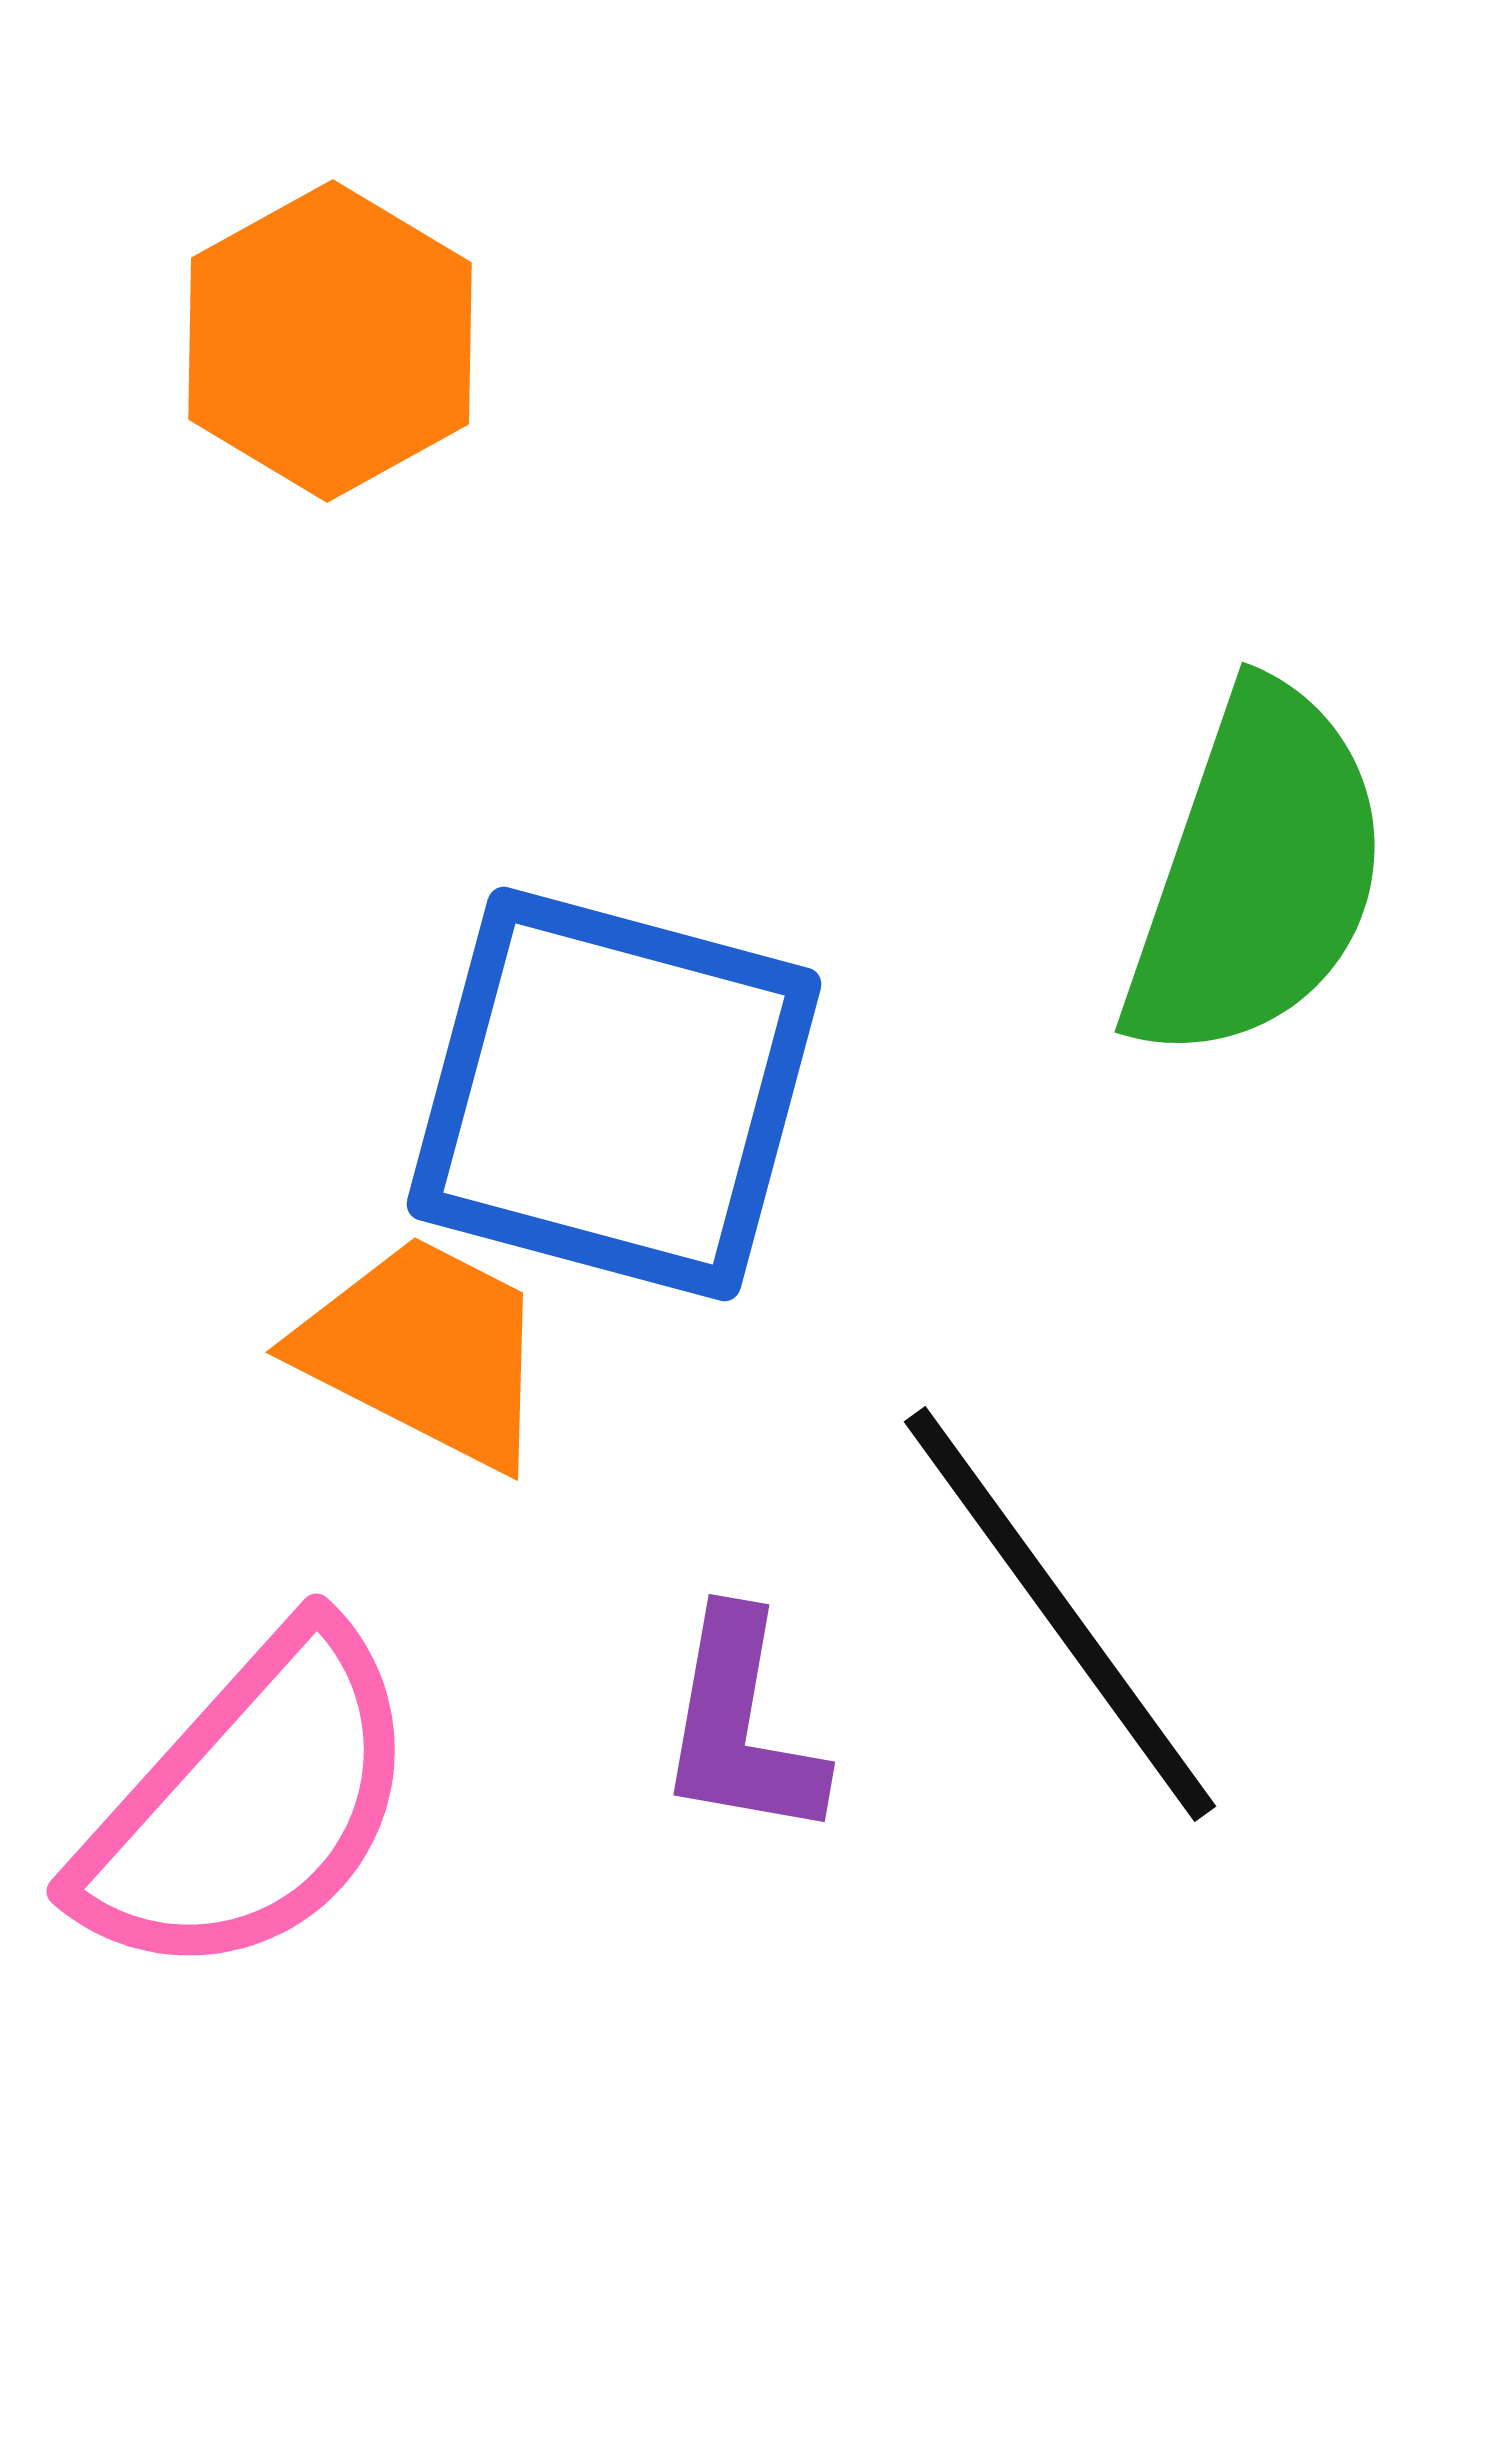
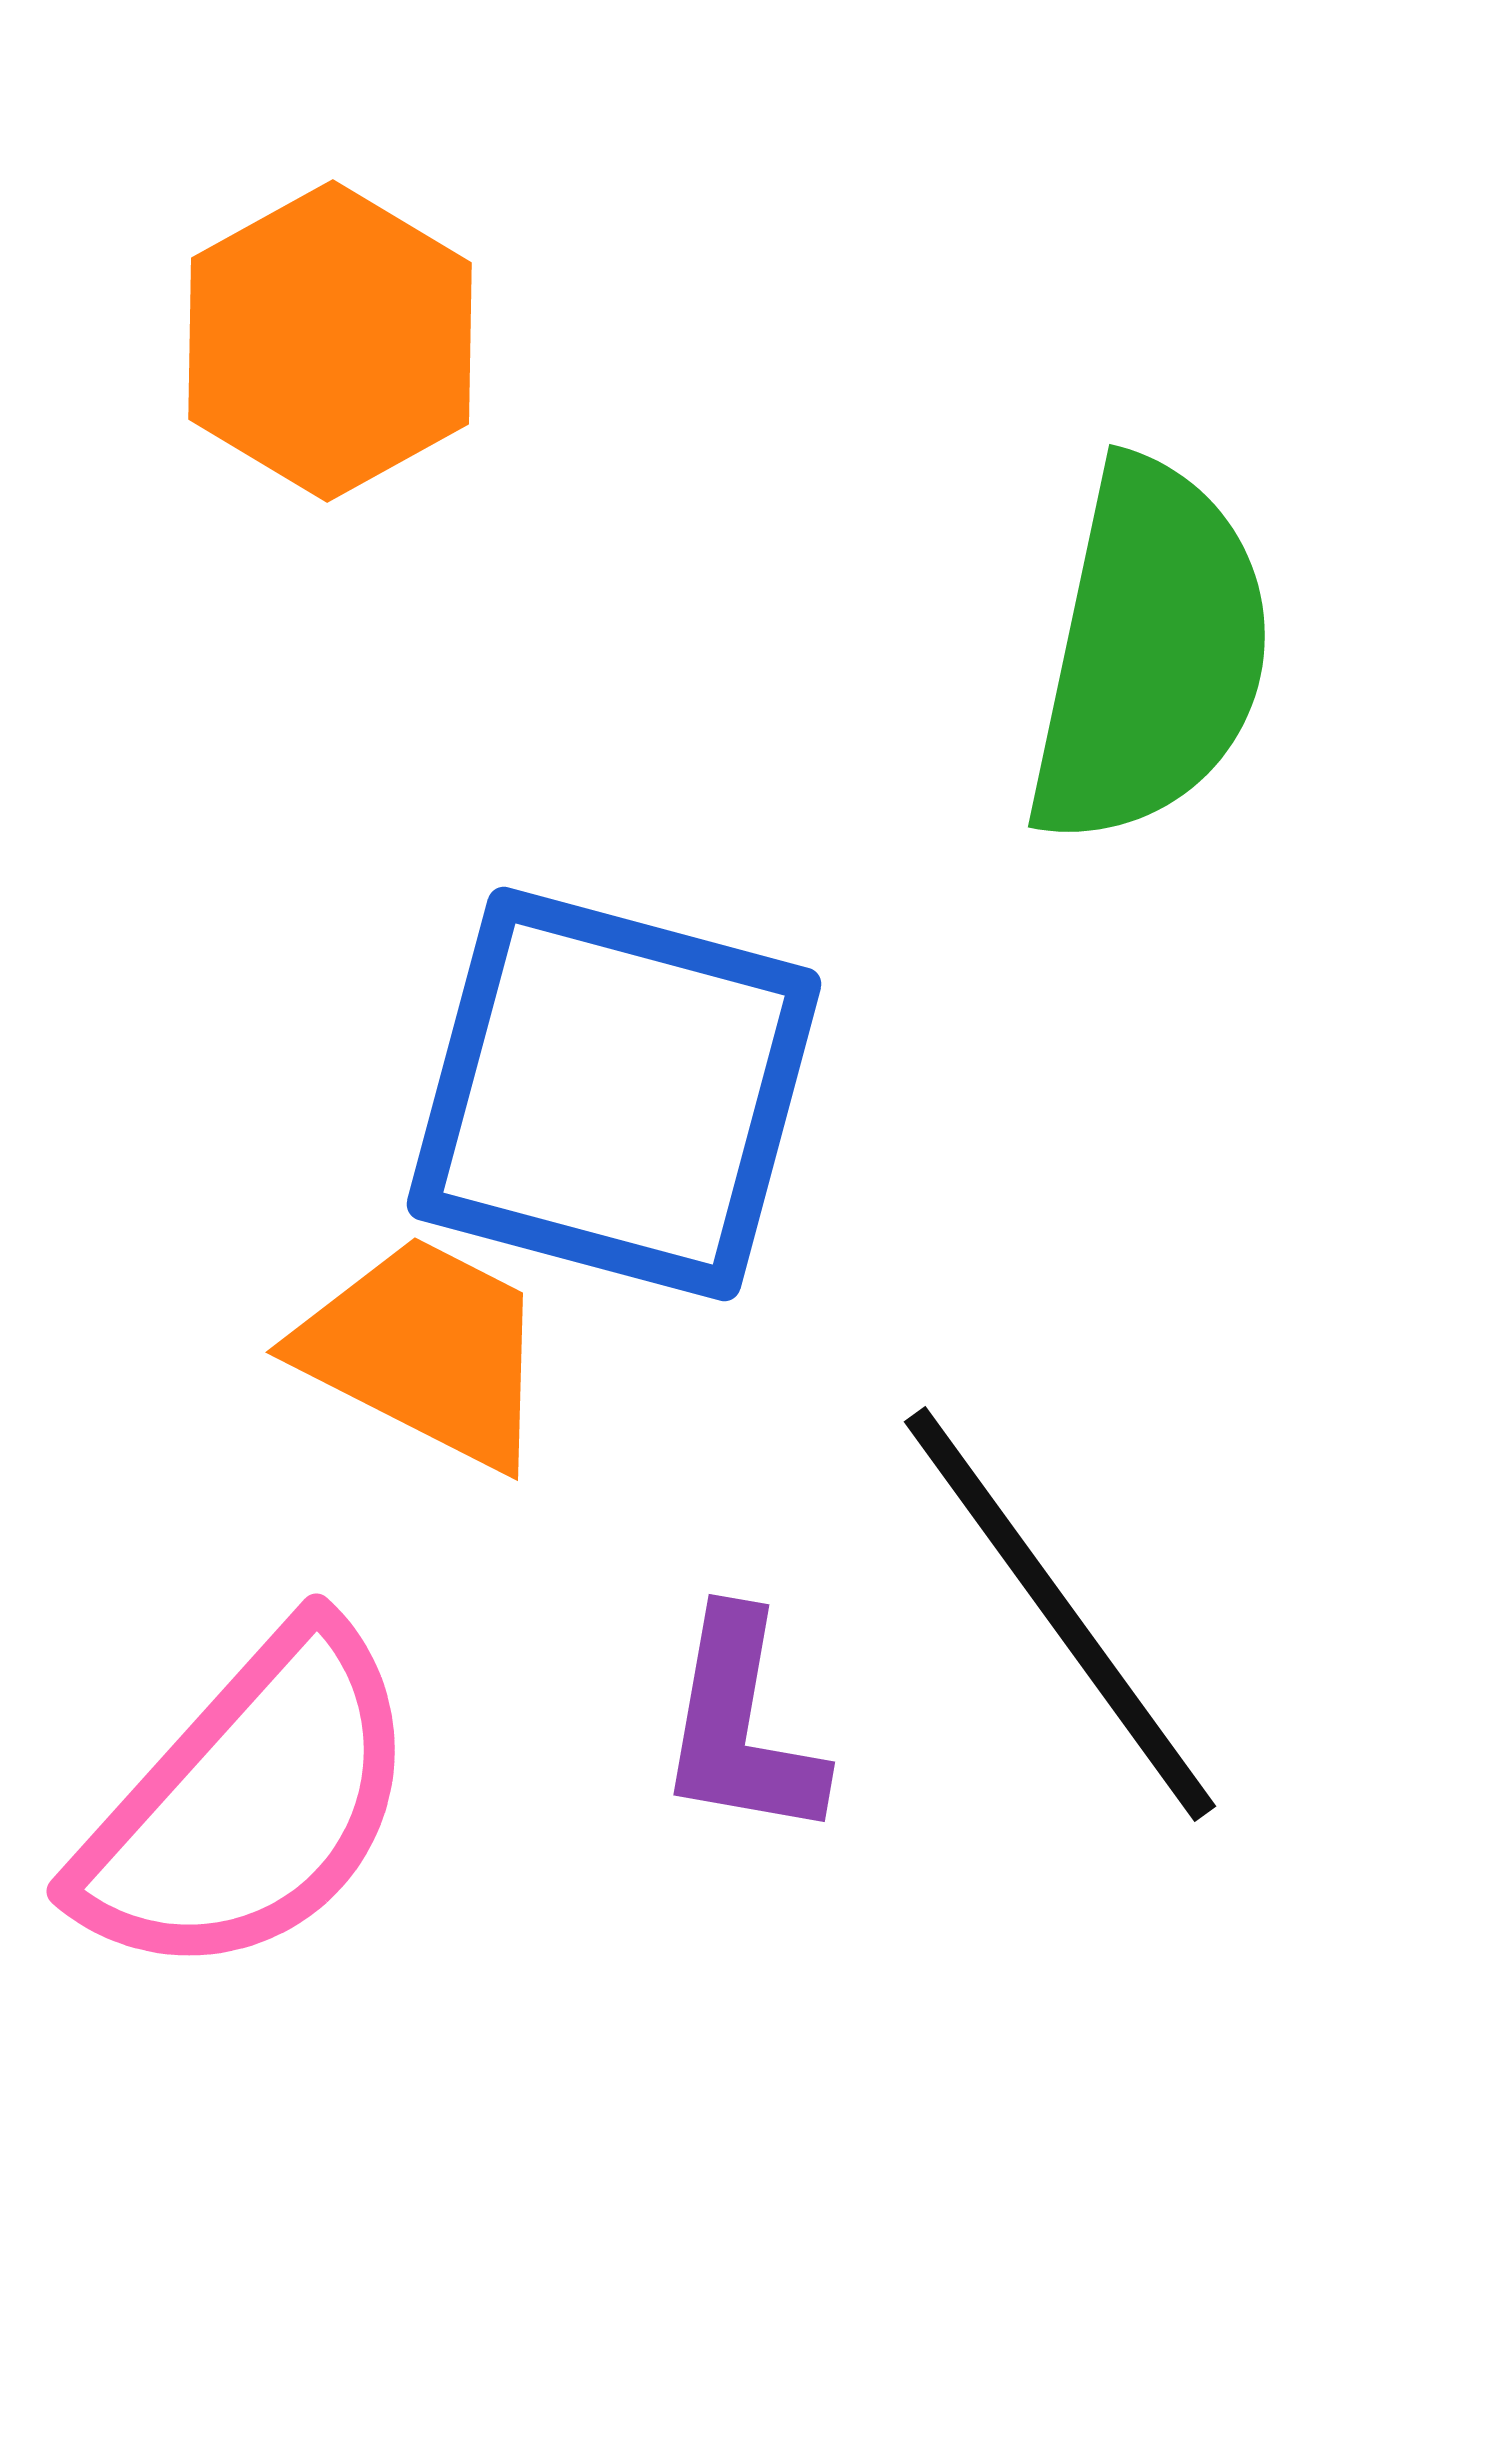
green semicircle: moved 107 px left, 221 px up; rotated 7 degrees counterclockwise
